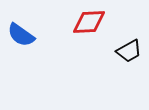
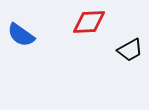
black trapezoid: moved 1 px right, 1 px up
